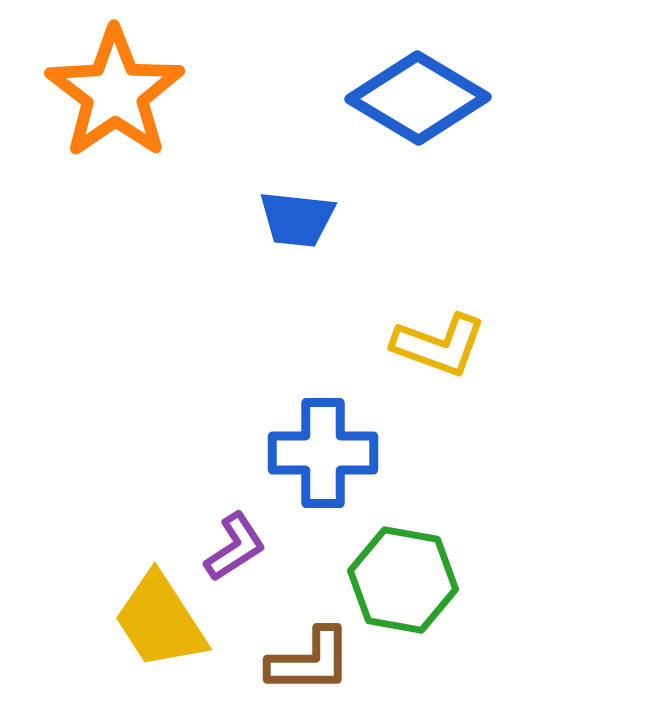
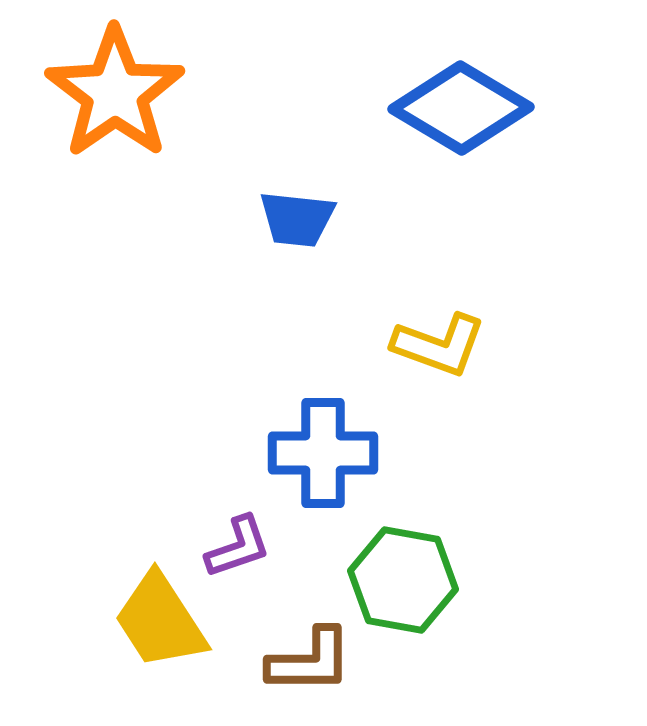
blue diamond: moved 43 px right, 10 px down
purple L-shape: moved 3 px right; rotated 14 degrees clockwise
